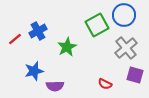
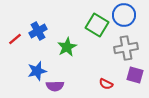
green square: rotated 30 degrees counterclockwise
gray cross: rotated 30 degrees clockwise
blue star: moved 3 px right
red semicircle: moved 1 px right
